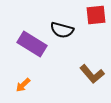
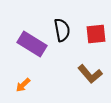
red square: moved 19 px down
black semicircle: rotated 115 degrees counterclockwise
brown L-shape: moved 2 px left
